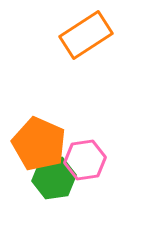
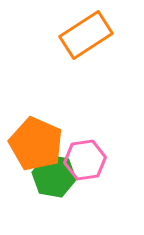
orange pentagon: moved 3 px left
green hexagon: moved 2 px up; rotated 18 degrees clockwise
